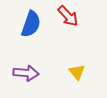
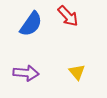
blue semicircle: rotated 16 degrees clockwise
